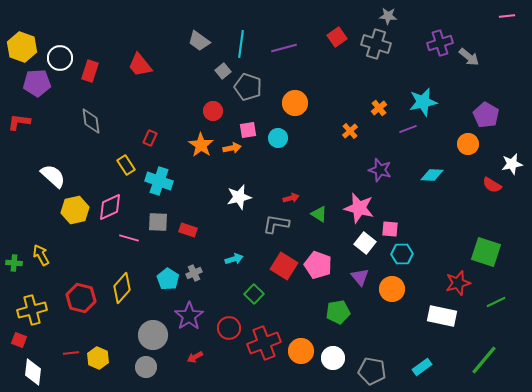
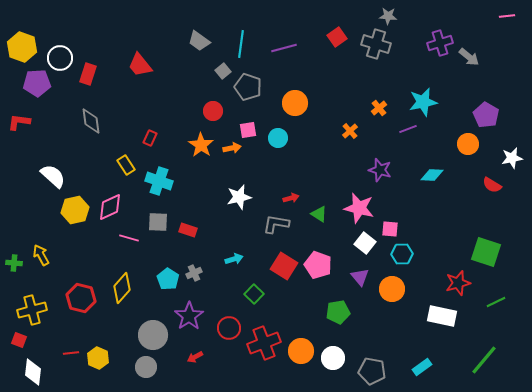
red rectangle at (90, 71): moved 2 px left, 3 px down
white star at (512, 164): moved 6 px up
